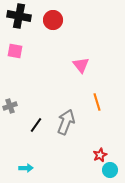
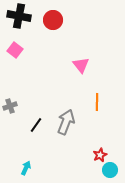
pink square: moved 1 px up; rotated 28 degrees clockwise
orange line: rotated 18 degrees clockwise
cyan arrow: rotated 64 degrees counterclockwise
